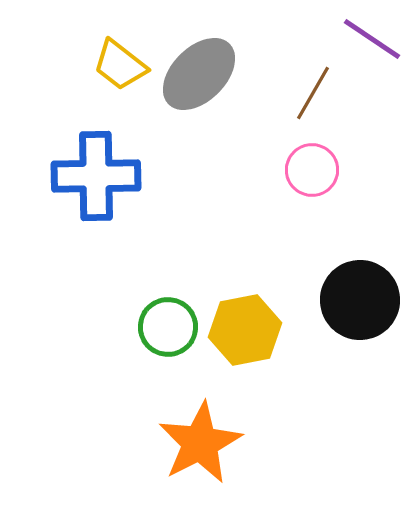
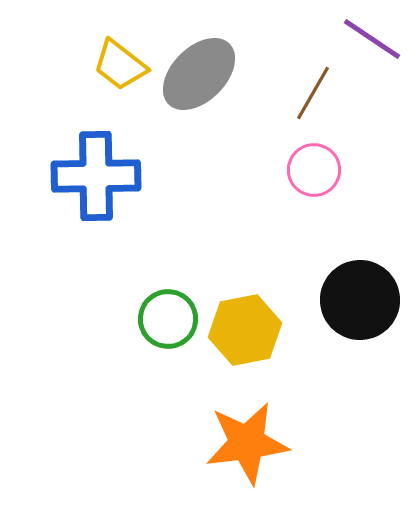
pink circle: moved 2 px right
green circle: moved 8 px up
orange star: moved 47 px right; rotated 20 degrees clockwise
